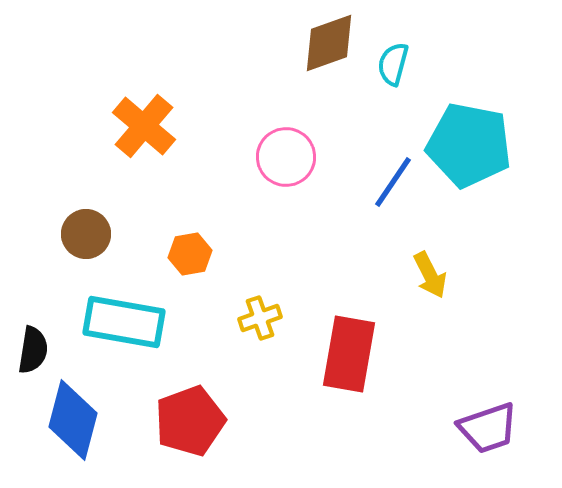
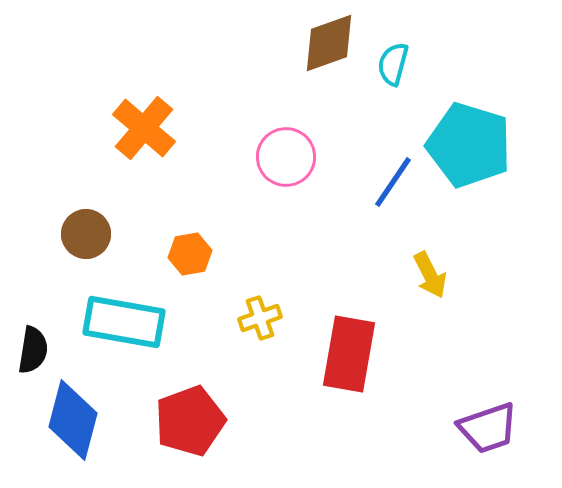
orange cross: moved 2 px down
cyan pentagon: rotated 6 degrees clockwise
